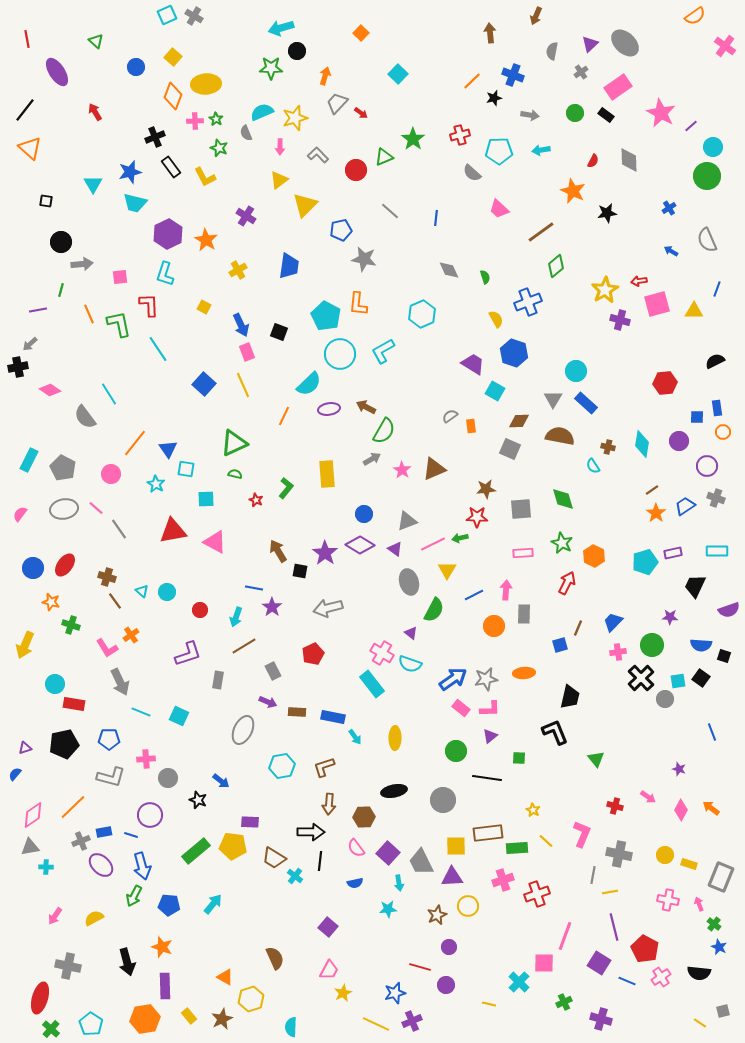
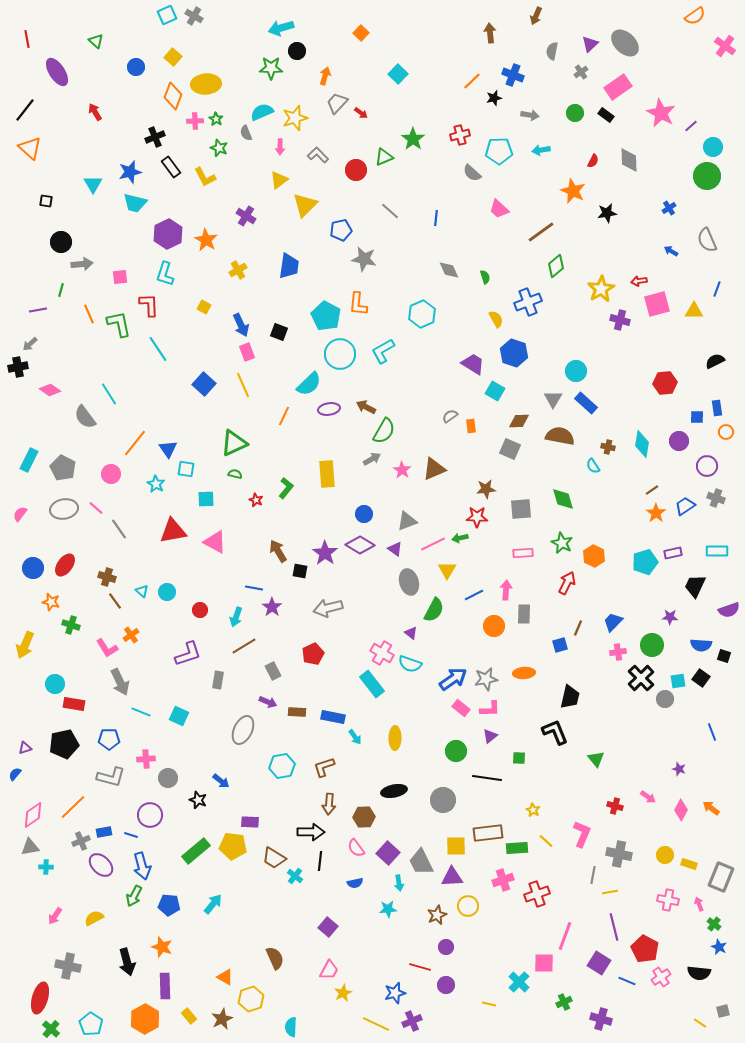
yellow star at (605, 290): moved 4 px left, 1 px up
orange circle at (723, 432): moved 3 px right
purple circle at (449, 947): moved 3 px left
orange hexagon at (145, 1019): rotated 20 degrees counterclockwise
